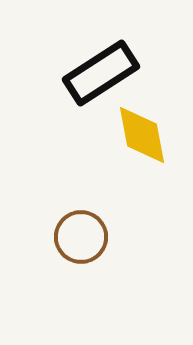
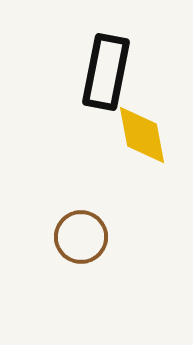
black rectangle: moved 5 px right, 1 px up; rotated 46 degrees counterclockwise
